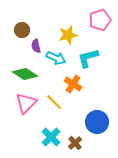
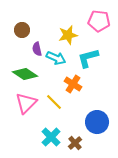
pink pentagon: moved 1 px left, 1 px down; rotated 25 degrees clockwise
purple semicircle: moved 1 px right, 3 px down
